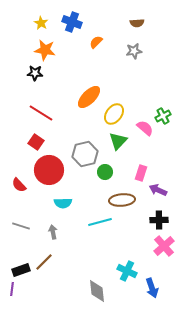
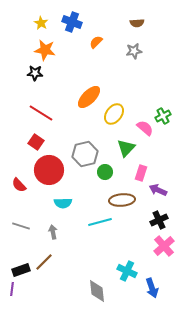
green triangle: moved 8 px right, 7 px down
black cross: rotated 24 degrees counterclockwise
